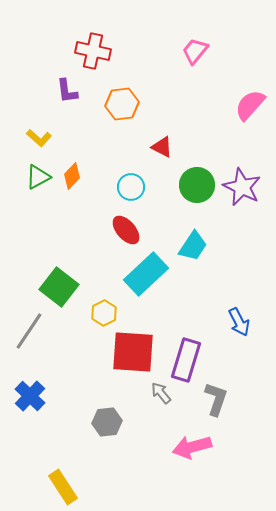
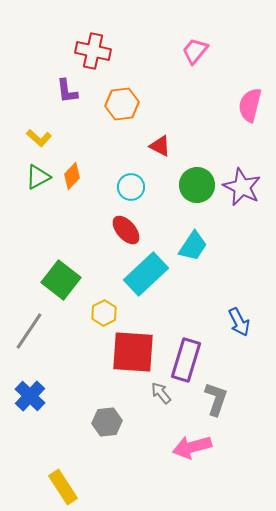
pink semicircle: rotated 28 degrees counterclockwise
red triangle: moved 2 px left, 1 px up
green square: moved 2 px right, 7 px up
